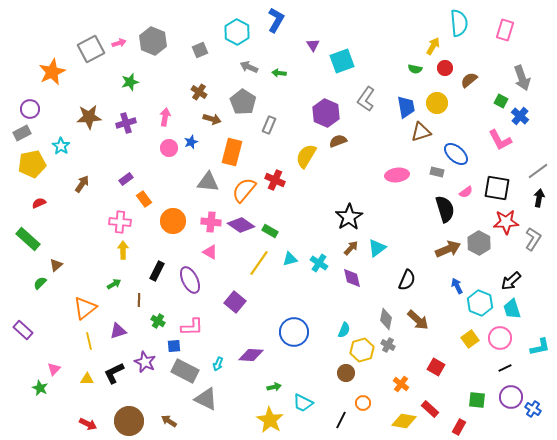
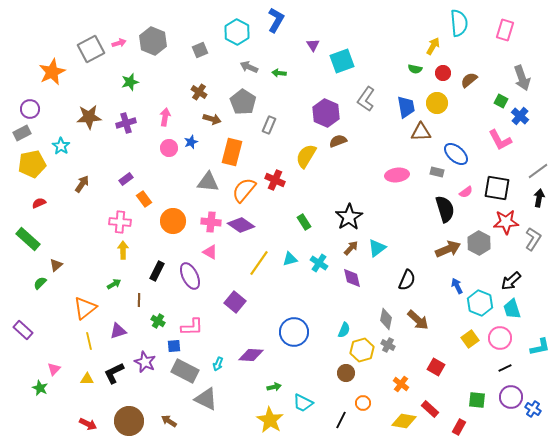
red circle at (445, 68): moved 2 px left, 5 px down
brown triangle at (421, 132): rotated 15 degrees clockwise
green rectangle at (270, 231): moved 34 px right, 9 px up; rotated 28 degrees clockwise
purple ellipse at (190, 280): moved 4 px up
